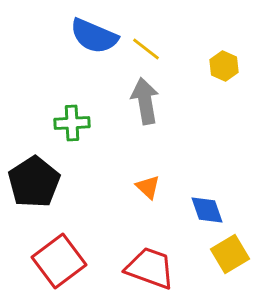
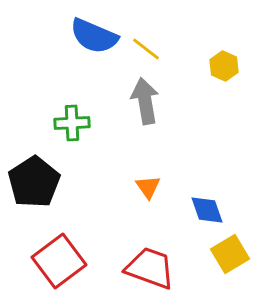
orange triangle: rotated 12 degrees clockwise
